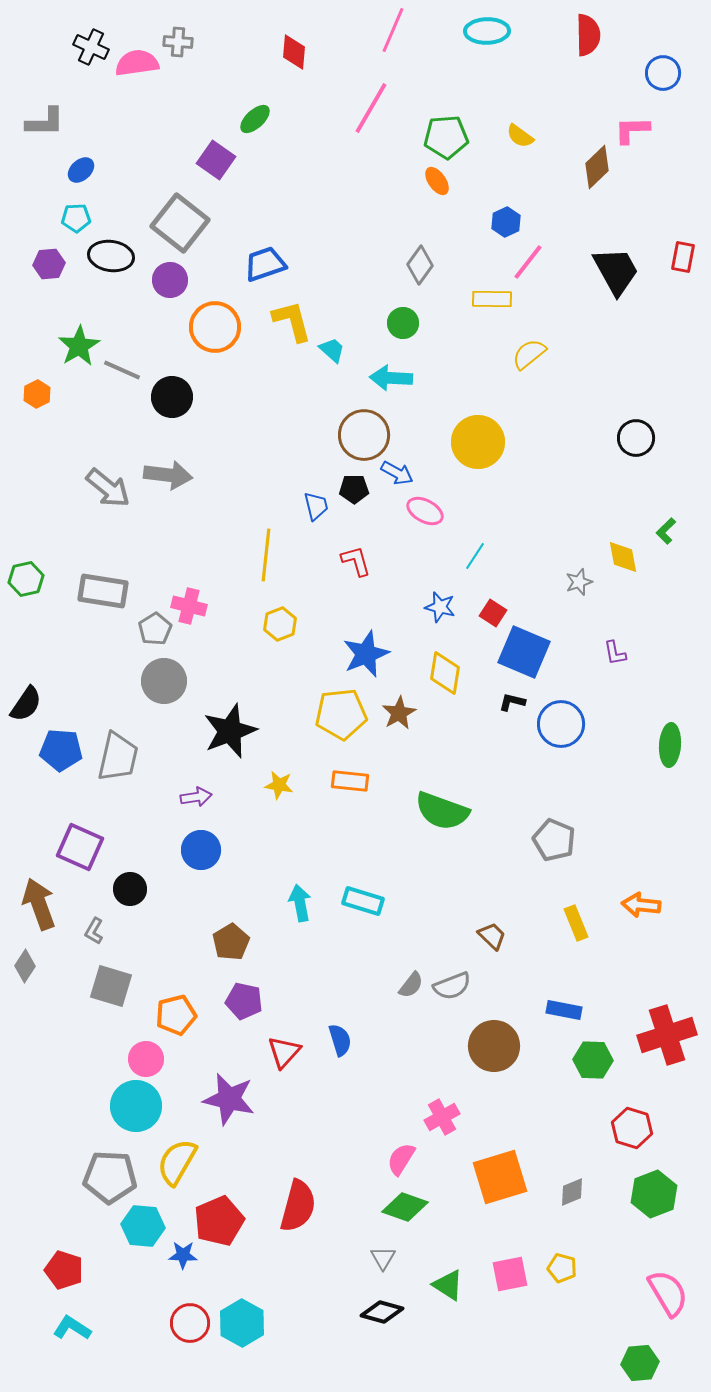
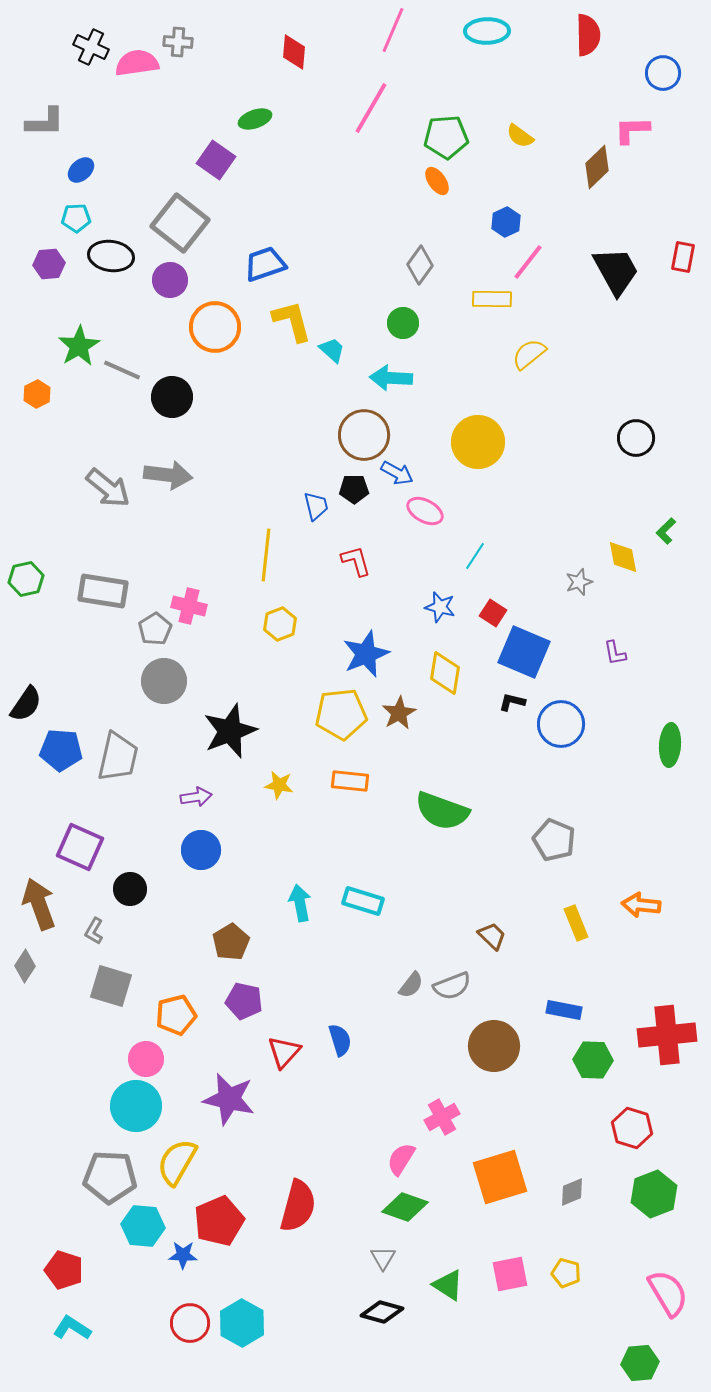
green ellipse at (255, 119): rotated 24 degrees clockwise
red cross at (667, 1035): rotated 12 degrees clockwise
yellow pentagon at (562, 1268): moved 4 px right, 5 px down
